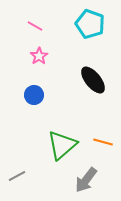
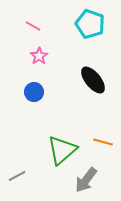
pink line: moved 2 px left
blue circle: moved 3 px up
green triangle: moved 5 px down
